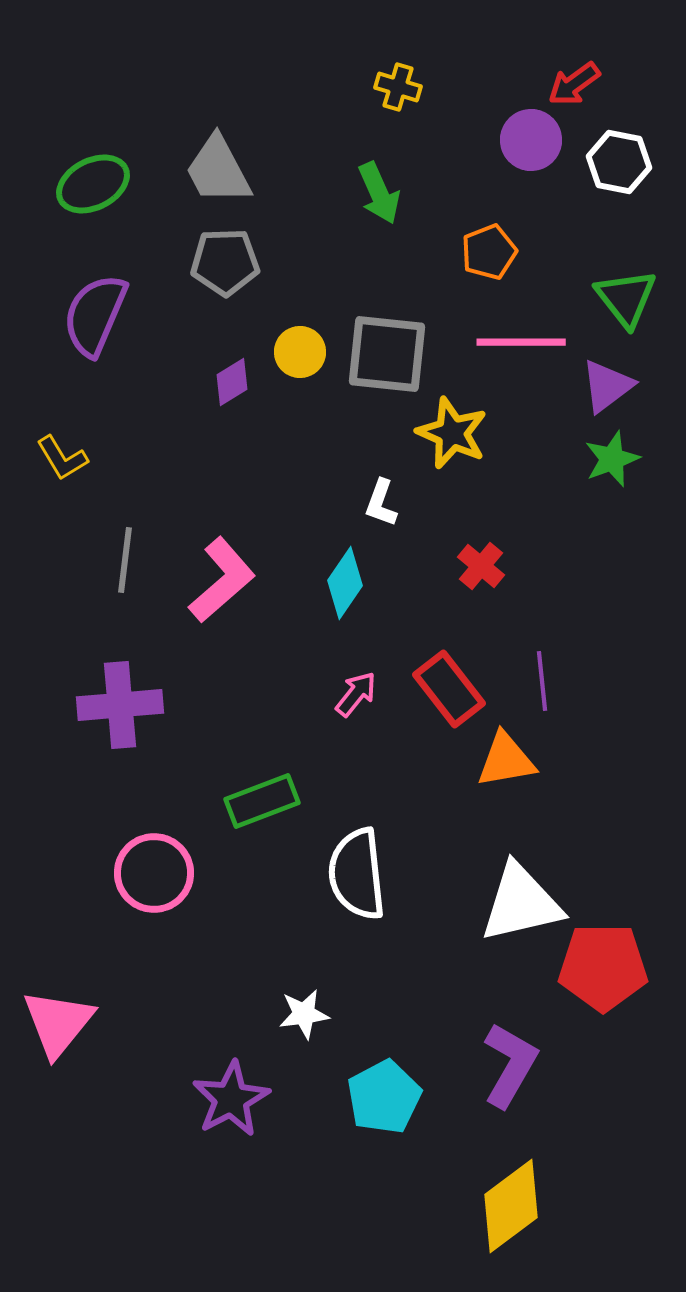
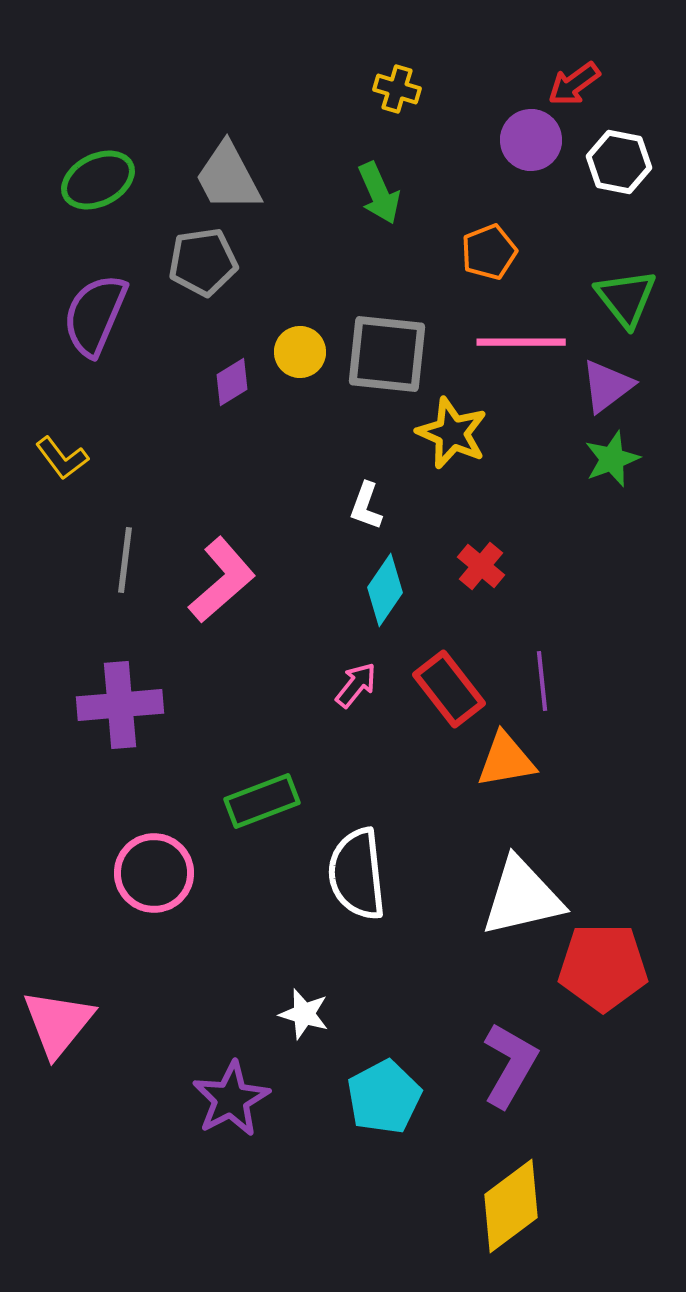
yellow cross: moved 1 px left, 2 px down
gray trapezoid: moved 10 px right, 7 px down
green ellipse: moved 5 px right, 4 px up
gray pentagon: moved 22 px left; rotated 6 degrees counterclockwise
yellow L-shape: rotated 6 degrees counterclockwise
white L-shape: moved 15 px left, 3 px down
cyan diamond: moved 40 px right, 7 px down
pink arrow: moved 9 px up
white triangle: moved 1 px right, 6 px up
white star: rotated 24 degrees clockwise
